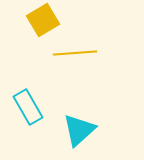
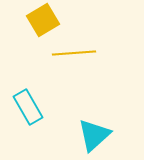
yellow line: moved 1 px left
cyan triangle: moved 15 px right, 5 px down
